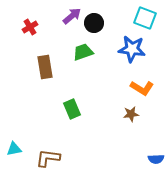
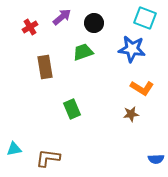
purple arrow: moved 10 px left, 1 px down
